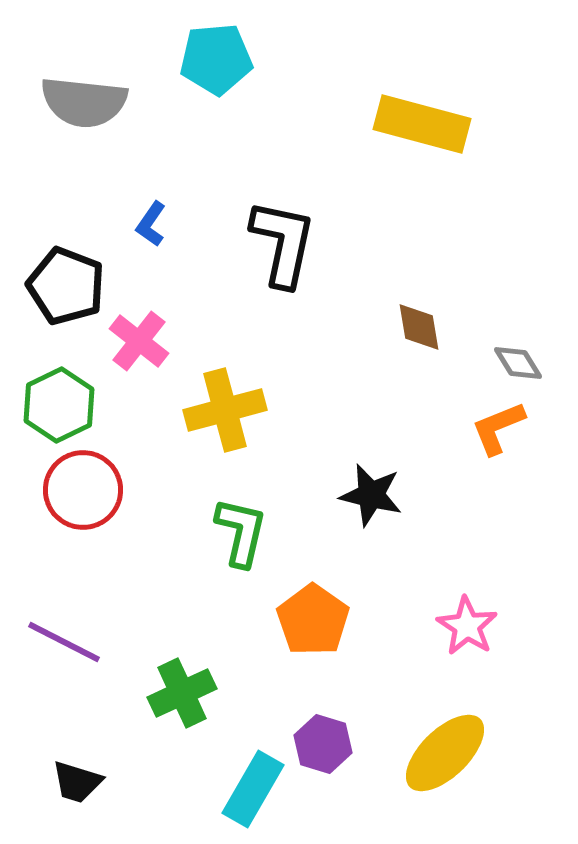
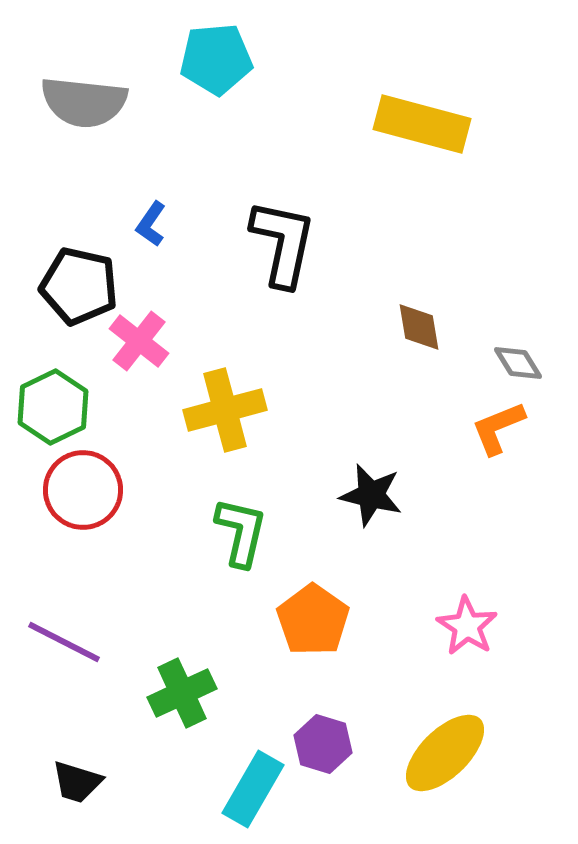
black pentagon: moved 13 px right; rotated 8 degrees counterclockwise
green hexagon: moved 6 px left, 2 px down
